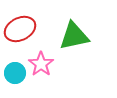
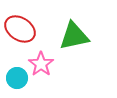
red ellipse: rotated 60 degrees clockwise
cyan circle: moved 2 px right, 5 px down
